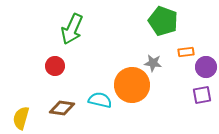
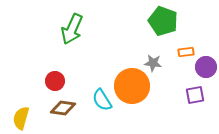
red circle: moved 15 px down
orange circle: moved 1 px down
purple square: moved 7 px left
cyan semicircle: moved 2 px right; rotated 135 degrees counterclockwise
brown diamond: moved 1 px right
